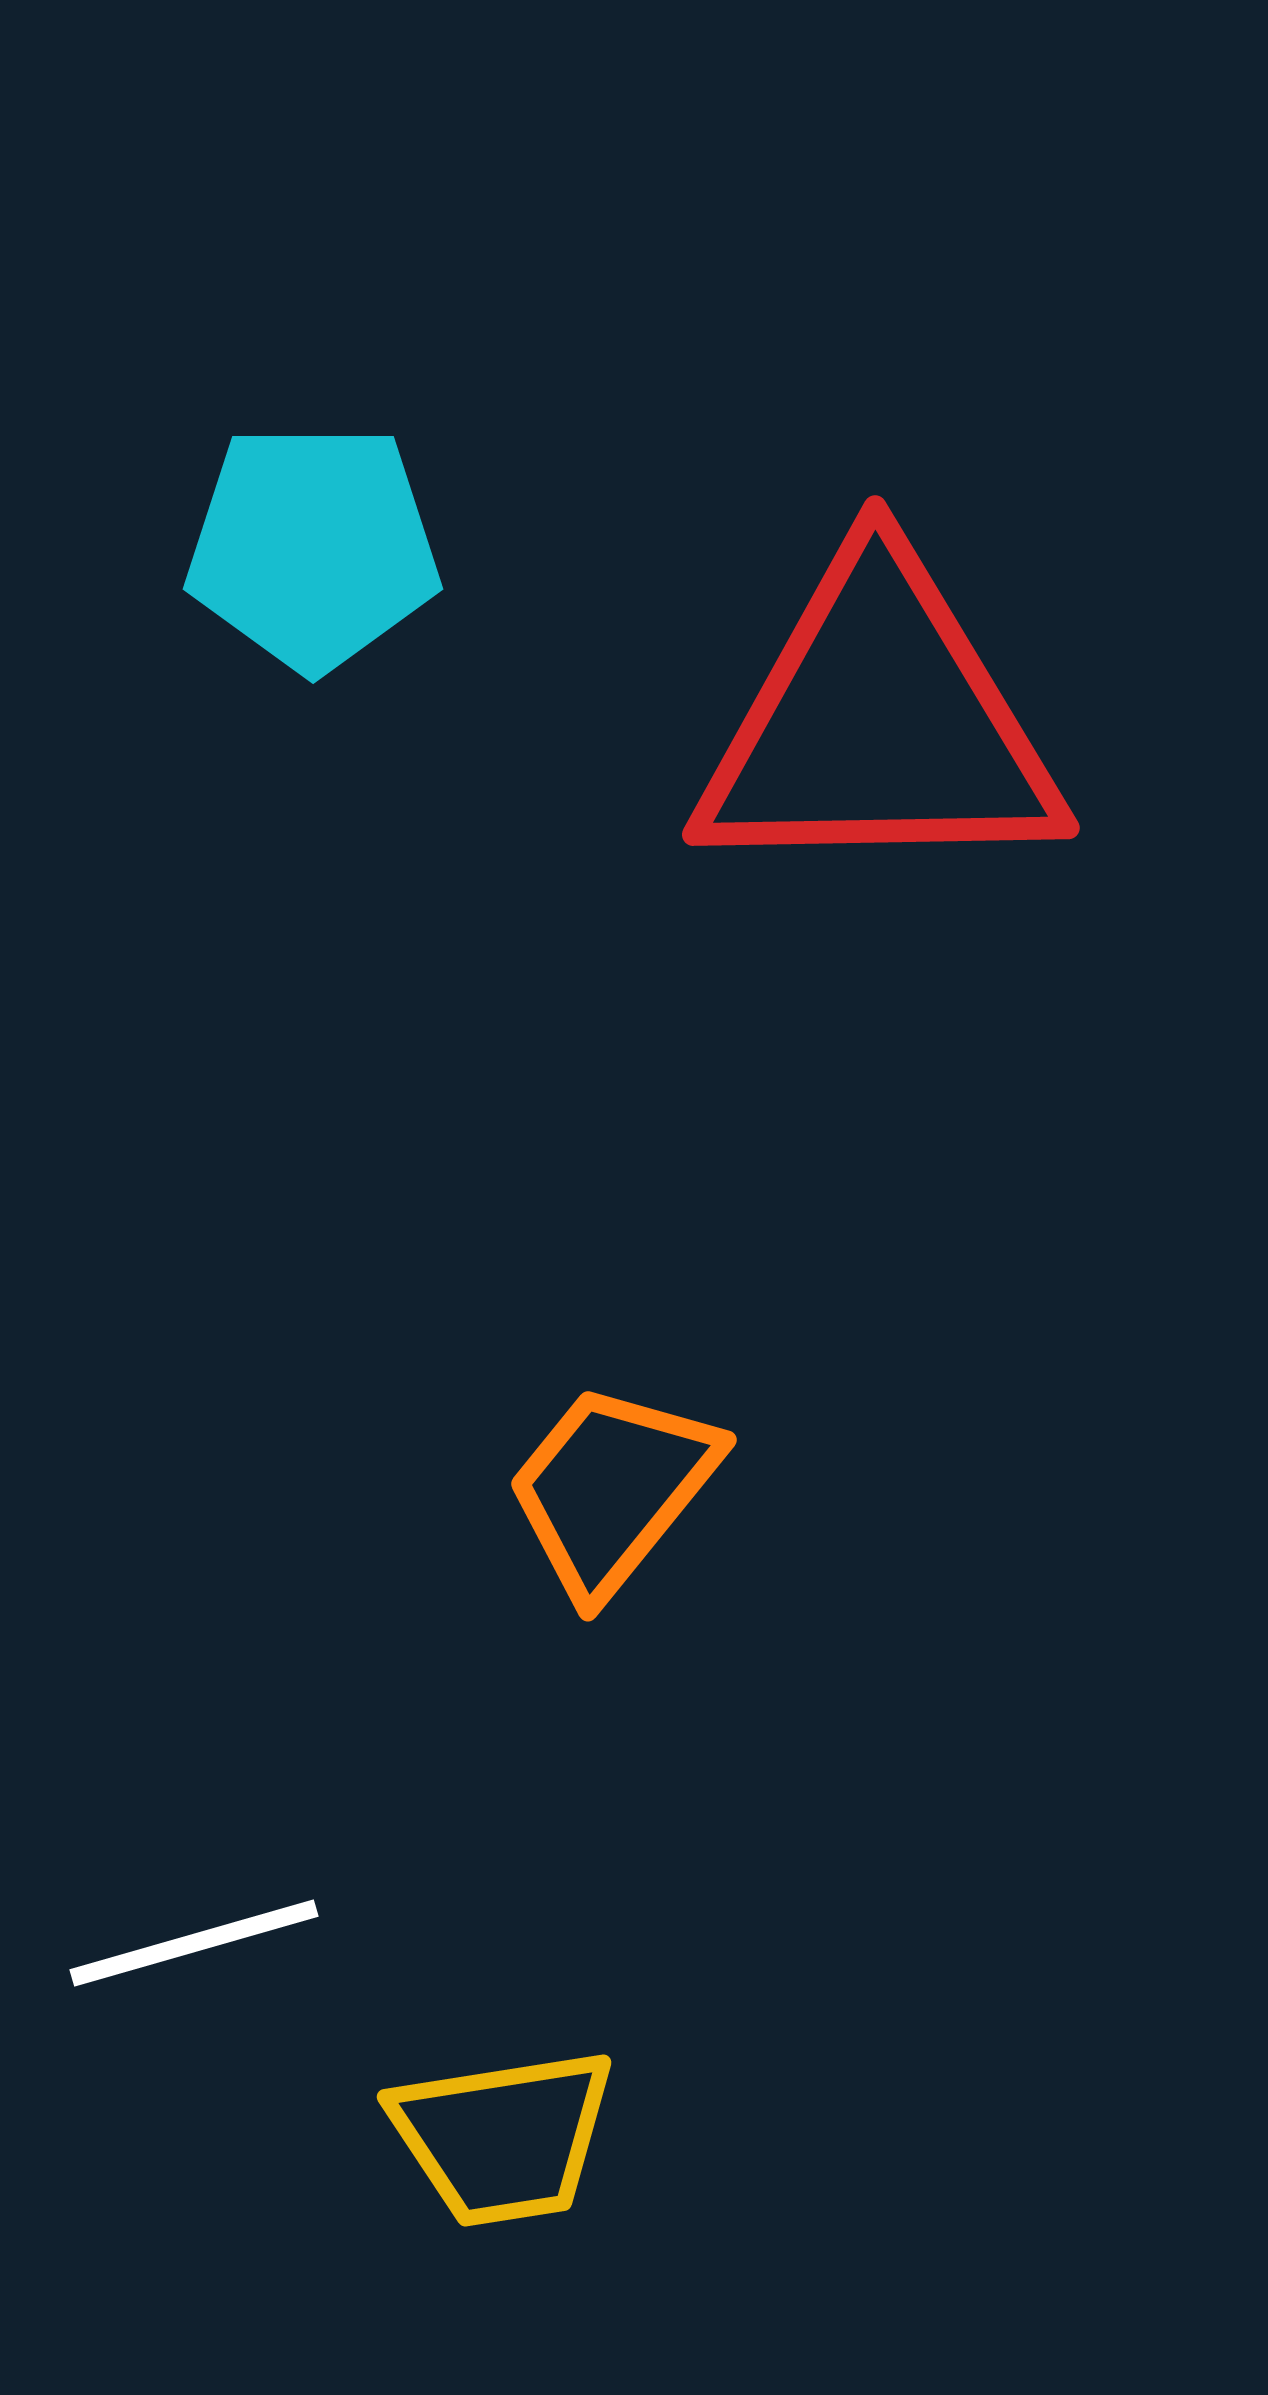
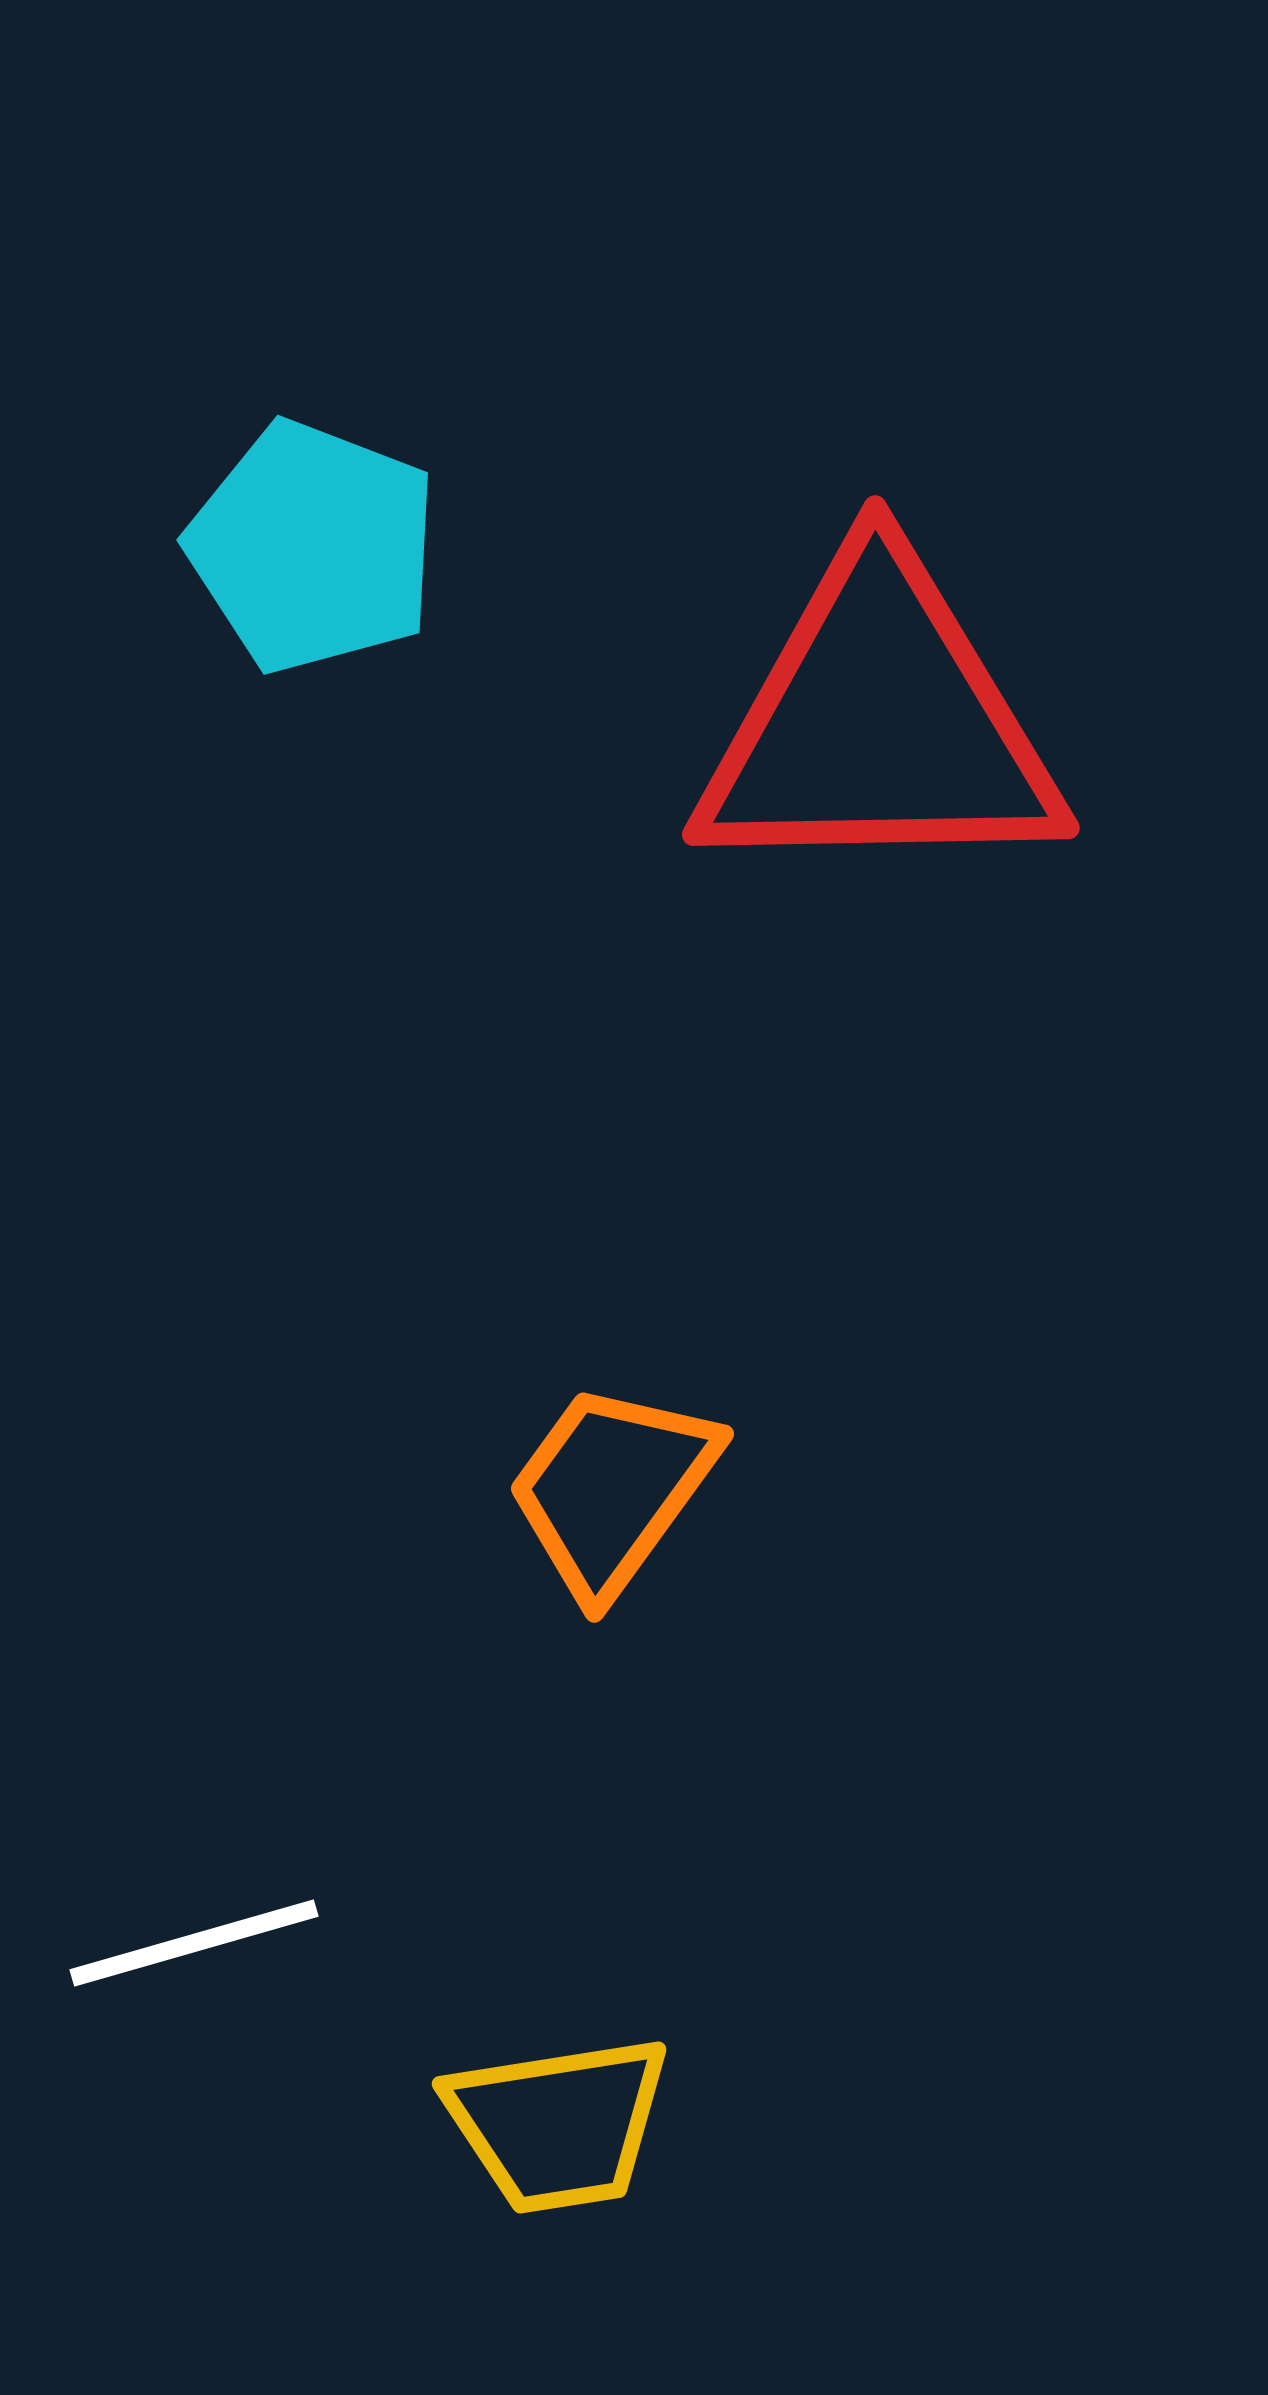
cyan pentagon: rotated 21 degrees clockwise
orange trapezoid: rotated 3 degrees counterclockwise
yellow trapezoid: moved 55 px right, 13 px up
